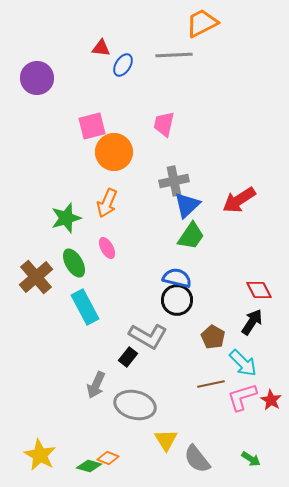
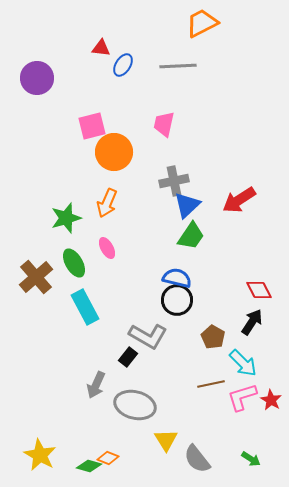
gray line: moved 4 px right, 11 px down
